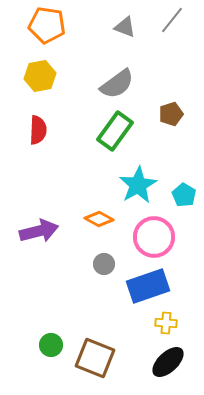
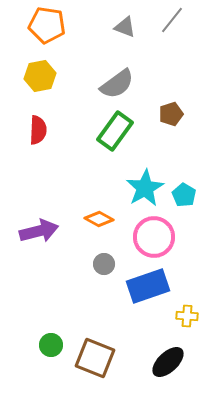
cyan star: moved 7 px right, 3 px down
yellow cross: moved 21 px right, 7 px up
